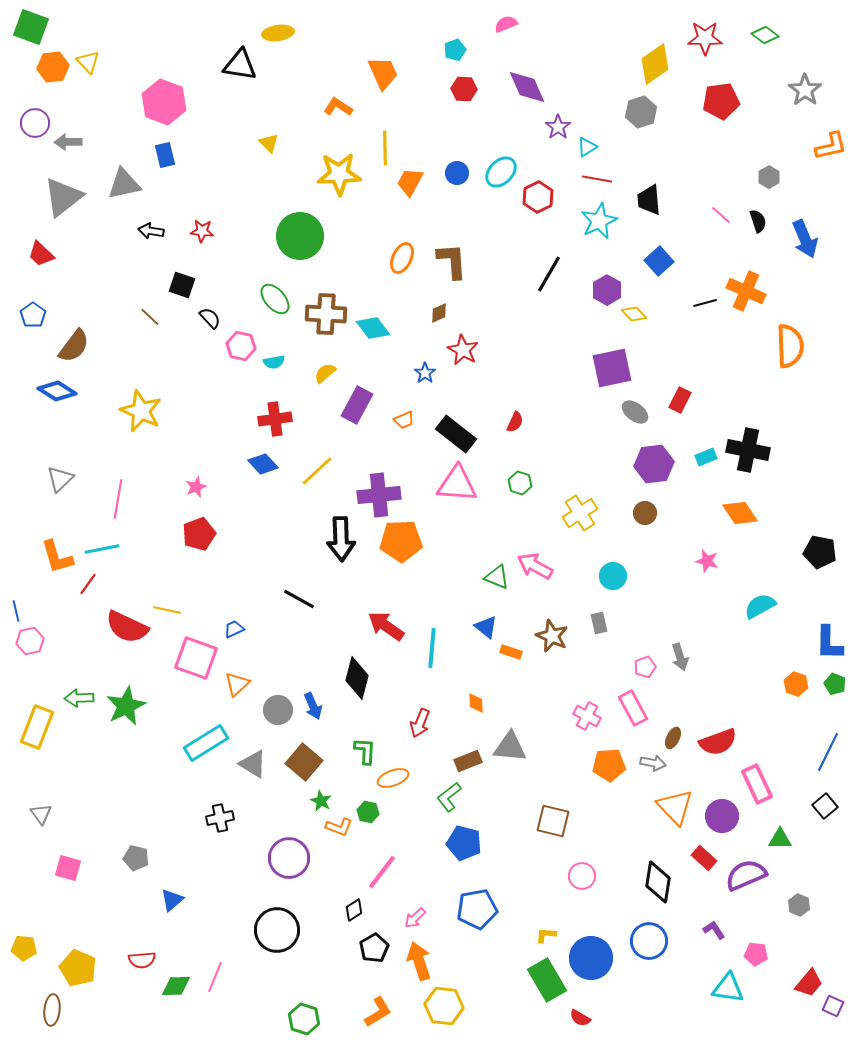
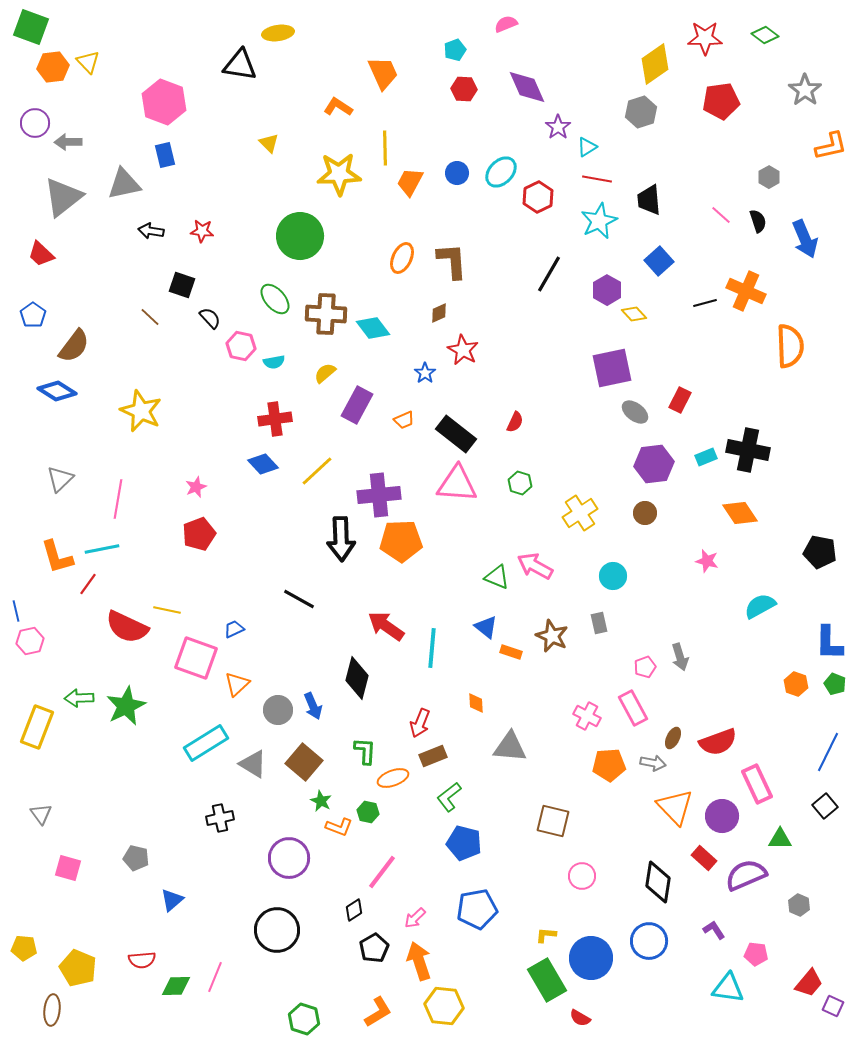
brown rectangle at (468, 761): moved 35 px left, 5 px up
